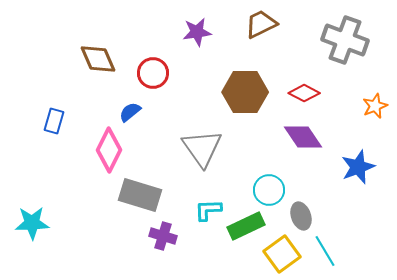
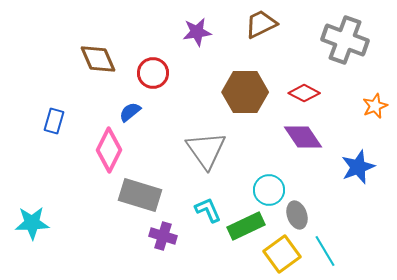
gray triangle: moved 4 px right, 2 px down
cyan L-shape: rotated 68 degrees clockwise
gray ellipse: moved 4 px left, 1 px up
